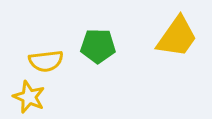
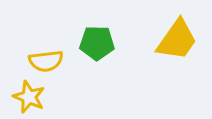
yellow trapezoid: moved 3 px down
green pentagon: moved 1 px left, 3 px up
